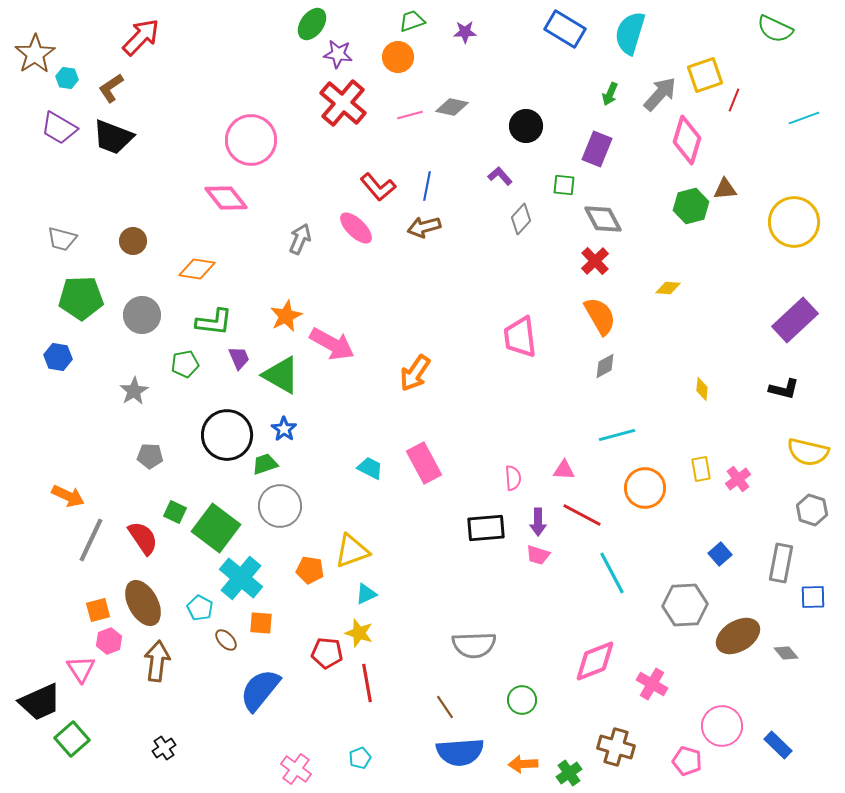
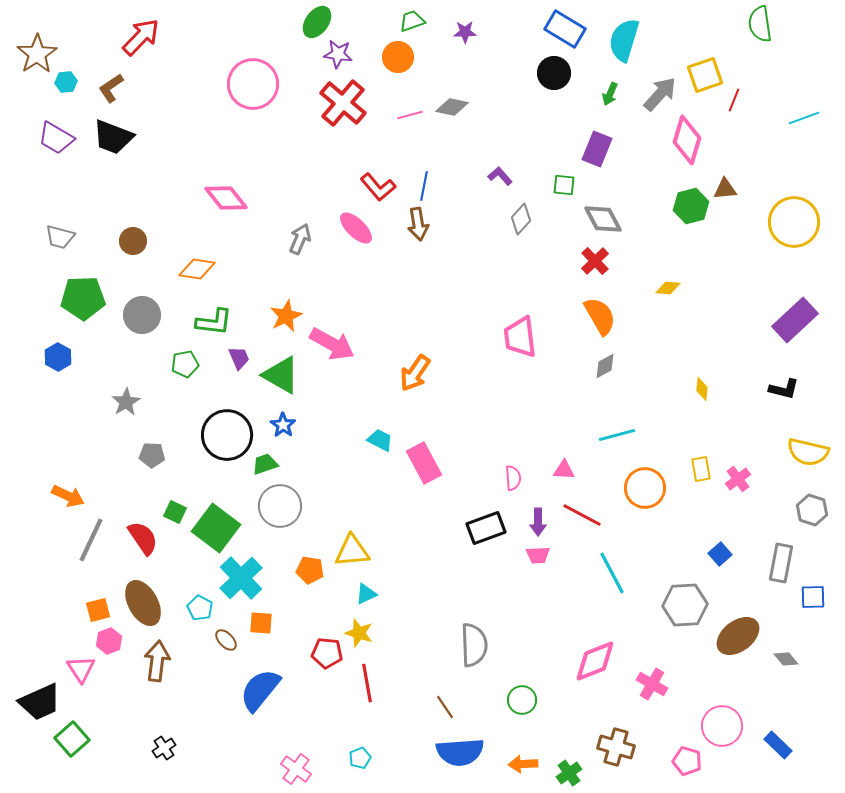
green ellipse at (312, 24): moved 5 px right, 2 px up
green semicircle at (775, 29): moved 15 px left, 5 px up; rotated 57 degrees clockwise
cyan semicircle at (630, 33): moved 6 px left, 7 px down
brown star at (35, 54): moved 2 px right
cyan hexagon at (67, 78): moved 1 px left, 4 px down; rotated 15 degrees counterclockwise
black circle at (526, 126): moved 28 px right, 53 px up
purple trapezoid at (59, 128): moved 3 px left, 10 px down
pink circle at (251, 140): moved 2 px right, 56 px up
blue line at (427, 186): moved 3 px left
brown arrow at (424, 227): moved 6 px left, 3 px up; rotated 84 degrees counterclockwise
gray trapezoid at (62, 239): moved 2 px left, 2 px up
green pentagon at (81, 298): moved 2 px right
blue hexagon at (58, 357): rotated 20 degrees clockwise
gray star at (134, 391): moved 8 px left, 11 px down
blue star at (284, 429): moved 1 px left, 4 px up
gray pentagon at (150, 456): moved 2 px right, 1 px up
cyan trapezoid at (370, 468): moved 10 px right, 28 px up
black rectangle at (486, 528): rotated 15 degrees counterclockwise
yellow triangle at (352, 551): rotated 15 degrees clockwise
pink trapezoid at (538, 555): rotated 20 degrees counterclockwise
cyan cross at (241, 578): rotated 6 degrees clockwise
brown ellipse at (738, 636): rotated 6 degrees counterclockwise
gray semicircle at (474, 645): rotated 90 degrees counterclockwise
gray diamond at (786, 653): moved 6 px down
